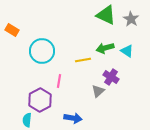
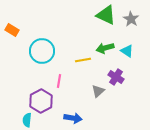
purple cross: moved 5 px right
purple hexagon: moved 1 px right, 1 px down
